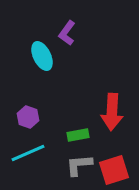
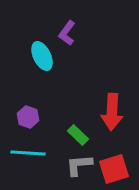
green rectangle: rotated 55 degrees clockwise
cyan line: rotated 28 degrees clockwise
red square: moved 1 px up
